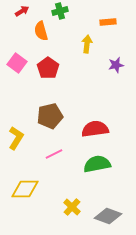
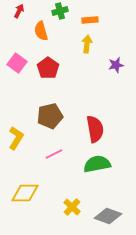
red arrow: moved 3 px left; rotated 32 degrees counterclockwise
orange rectangle: moved 18 px left, 2 px up
red semicircle: rotated 88 degrees clockwise
yellow diamond: moved 4 px down
